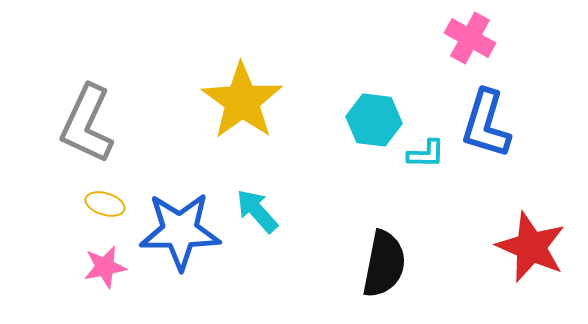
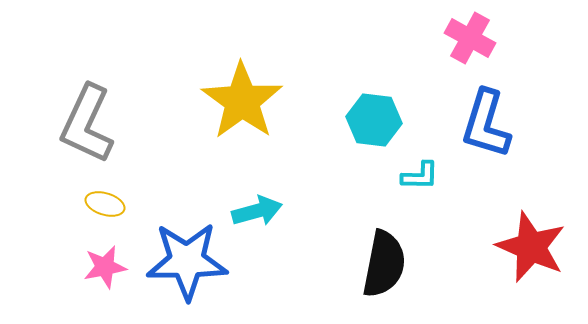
cyan L-shape: moved 6 px left, 22 px down
cyan arrow: rotated 117 degrees clockwise
blue star: moved 7 px right, 30 px down
